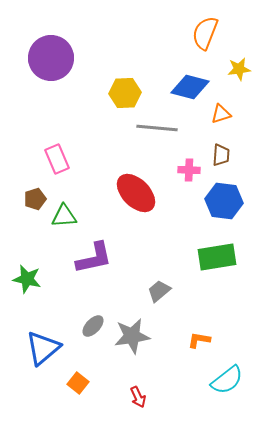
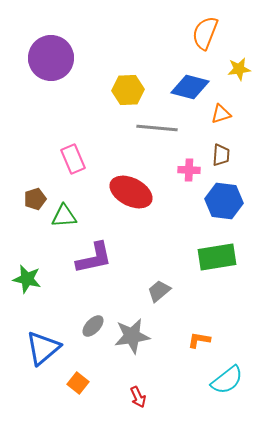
yellow hexagon: moved 3 px right, 3 px up
pink rectangle: moved 16 px right
red ellipse: moved 5 px left, 1 px up; rotated 18 degrees counterclockwise
